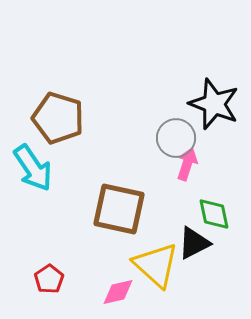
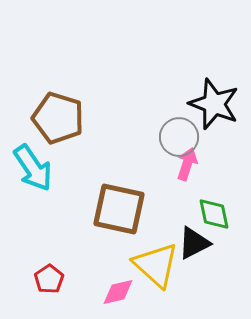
gray circle: moved 3 px right, 1 px up
